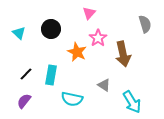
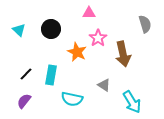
pink triangle: rotated 48 degrees clockwise
cyan triangle: moved 3 px up
